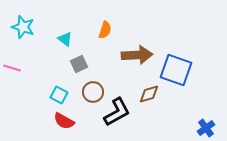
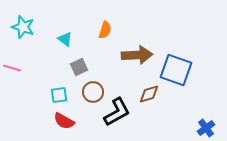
gray square: moved 3 px down
cyan square: rotated 36 degrees counterclockwise
